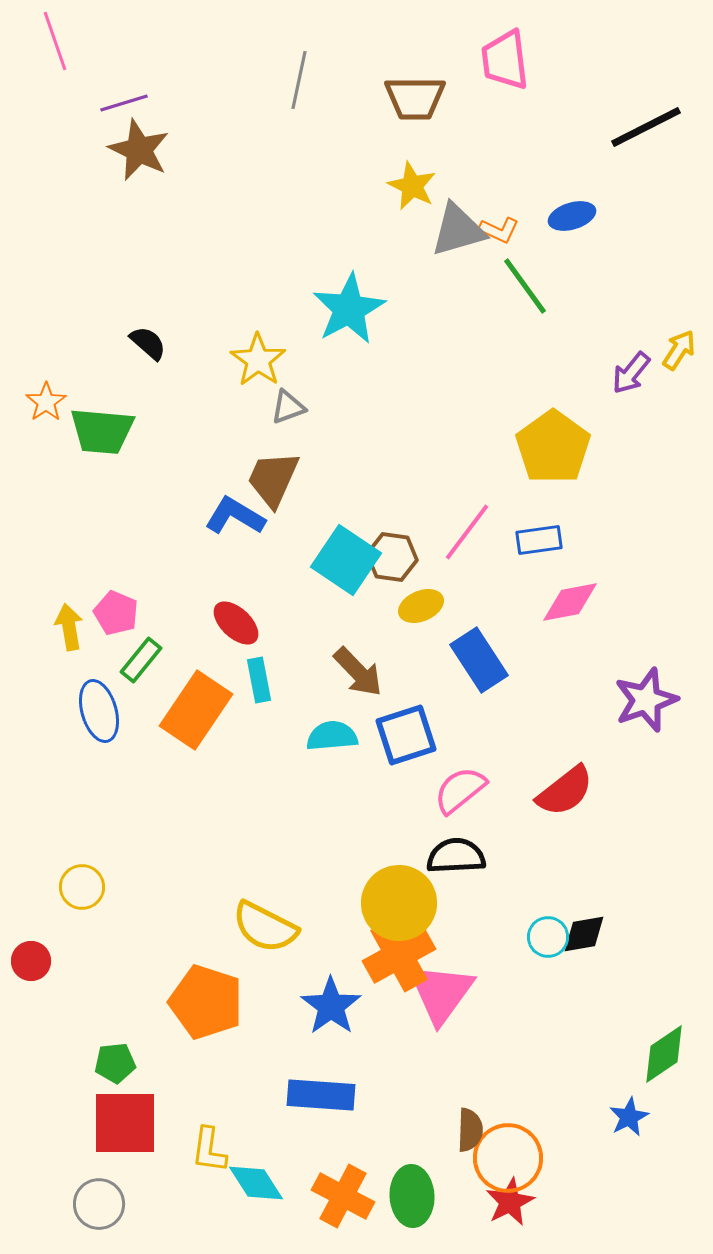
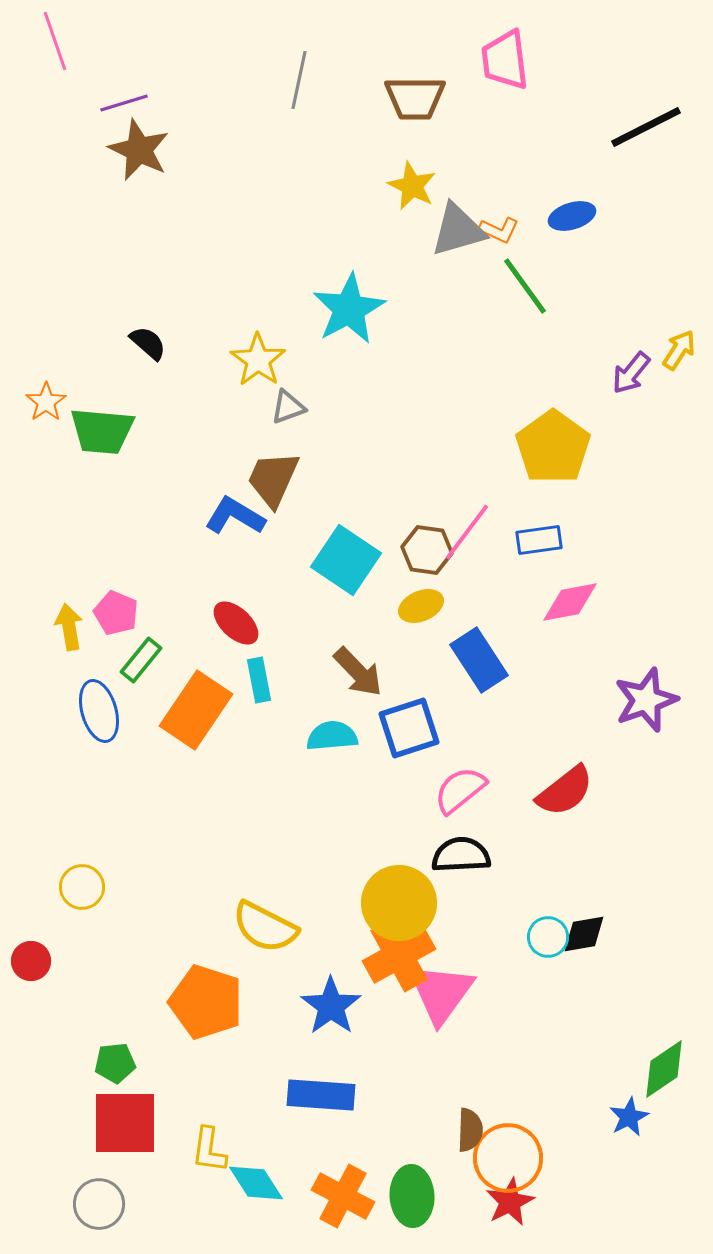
brown hexagon at (392, 557): moved 35 px right, 7 px up
blue square at (406, 735): moved 3 px right, 7 px up
black semicircle at (456, 856): moved 5 px right, 1 px up
green diamond at (664, 1054): moved 15 px down
